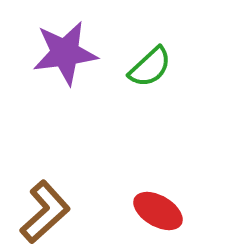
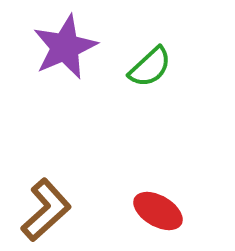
purple star: moved 6 px up; rotated 16 degrees counterclockwise
brown L-shape: moved 1 px right, 2 px up
